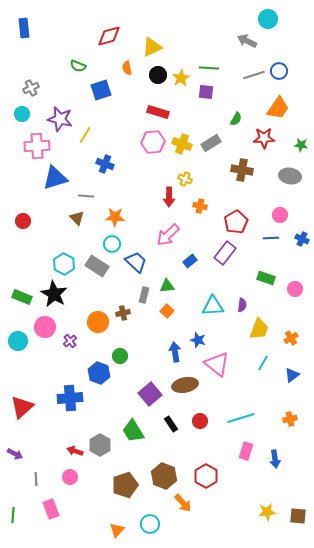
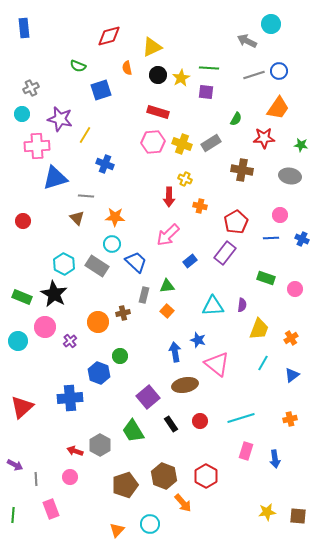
cyan circle at (268, 19): moved 3 px right, 5 px down
purple square at (150, 394): moved 2 px left, 3 px down
purple arrow at (15, 454): moved 11 px down
